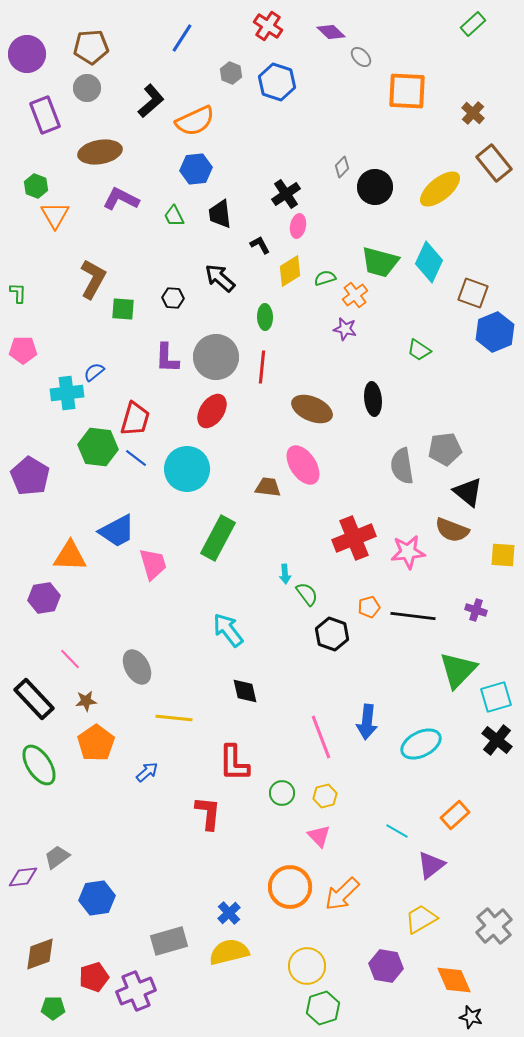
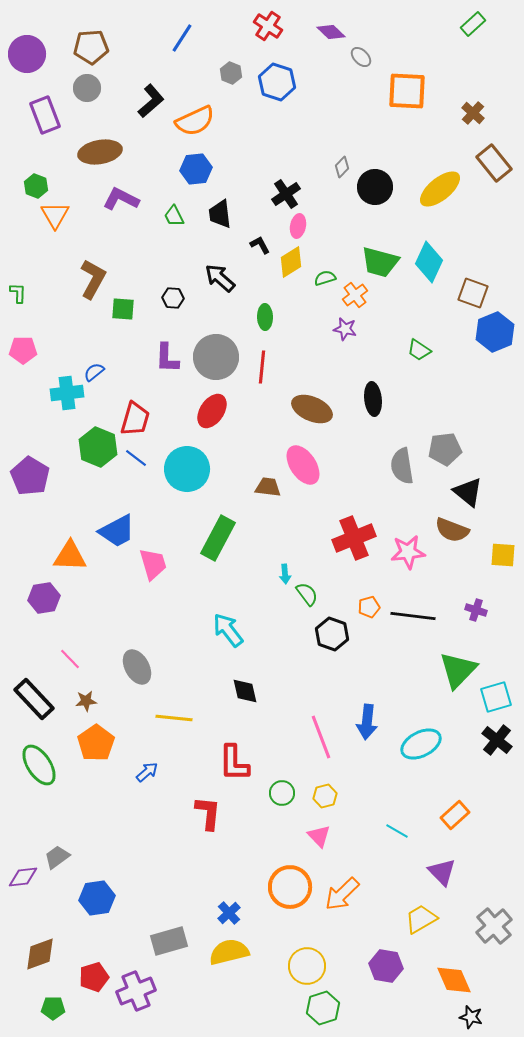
yellow diamond at (290, 271): moved 1 px right, 9 px up
green hexagon at (98, 447): rotated 15 degrees clockwise
purple triangle at (431, 865): moved 11 px right, 7 px down; rotated 36 degrees counterclockwise
